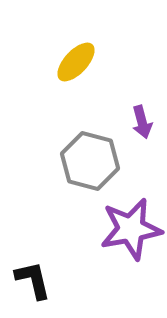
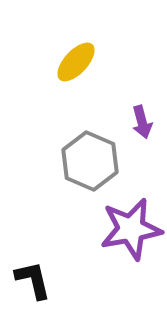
gray hexagon: rotated 8 degrees clockwise
